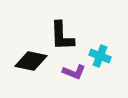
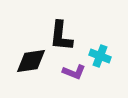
black L-shape: moved 1 px left; rotated 8 degrees clockwise
black diamond: rotated 20 degrees counterclockwise
